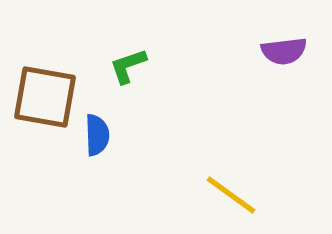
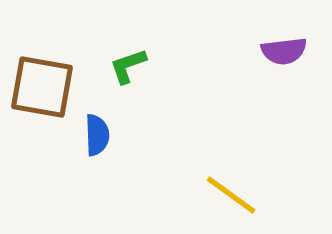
brown square: moved 3 px left, 10 px up
